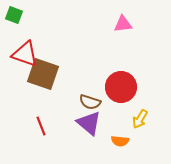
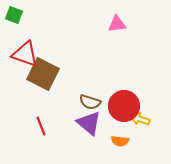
pink triangle: moved 6 px left
brown square: rotated 8 degrees clockwise
red circle: moved 3 px right, 19 px down
yellow arrow: rotated 78 degrees clockwise
